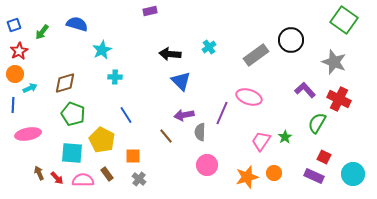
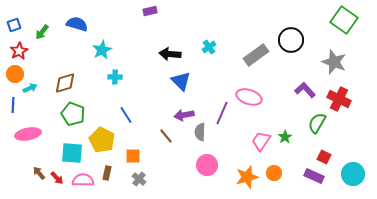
brown arrow at (39, 173): rotated 16 degrees counterclockwise
brown rectangle at (107, 174): moved 1 px up; rotated 48 degrees clockwise
